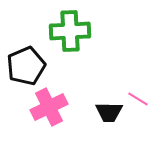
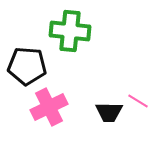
green cross: rotated 9 degrees clockwise
black pentagon: moved 1 px right; rotated 27 degrees clockwise
pink line: moved 2 px down
